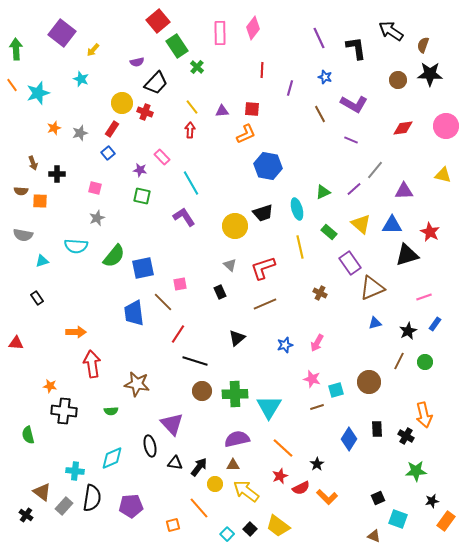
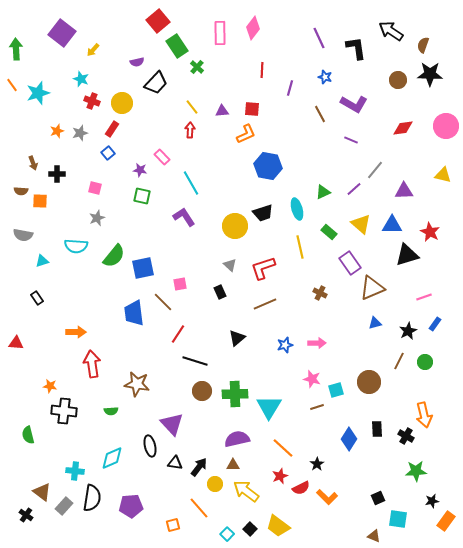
red cross at (145, 112): moved 53 px left, 11 px up
orange star at (54, 128): moved 3 px right, 3 px down
pink arrow at (317, 343): rotated 120 degrees counterclockwise
cyan square at (398, 519): rotated 12 degrees counterclockwise
